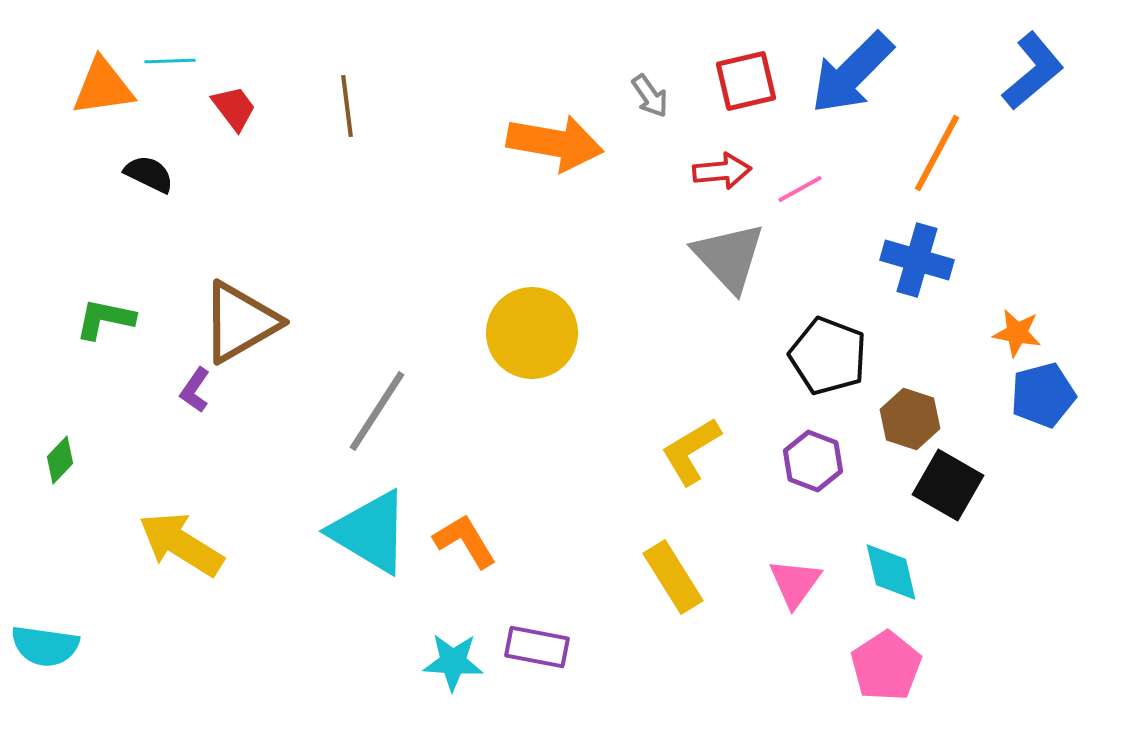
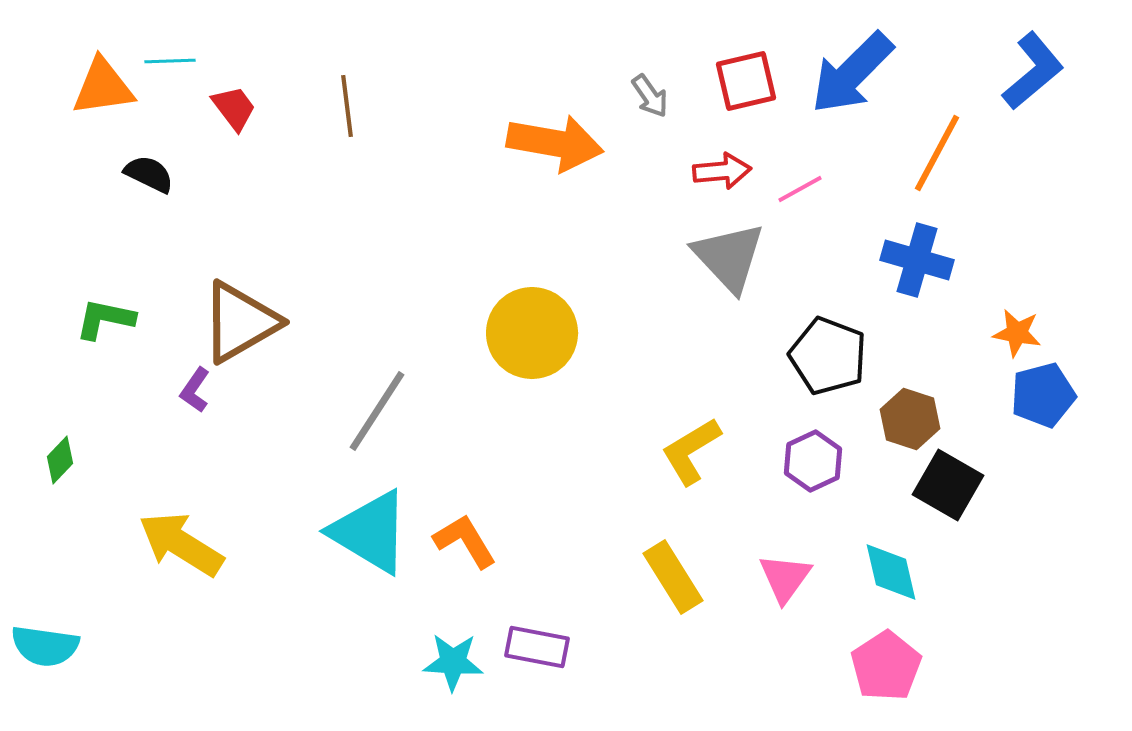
purple hexagon: rotated 14 degrees clockwise
pink triangle: moved 10 px left, 5 px up
